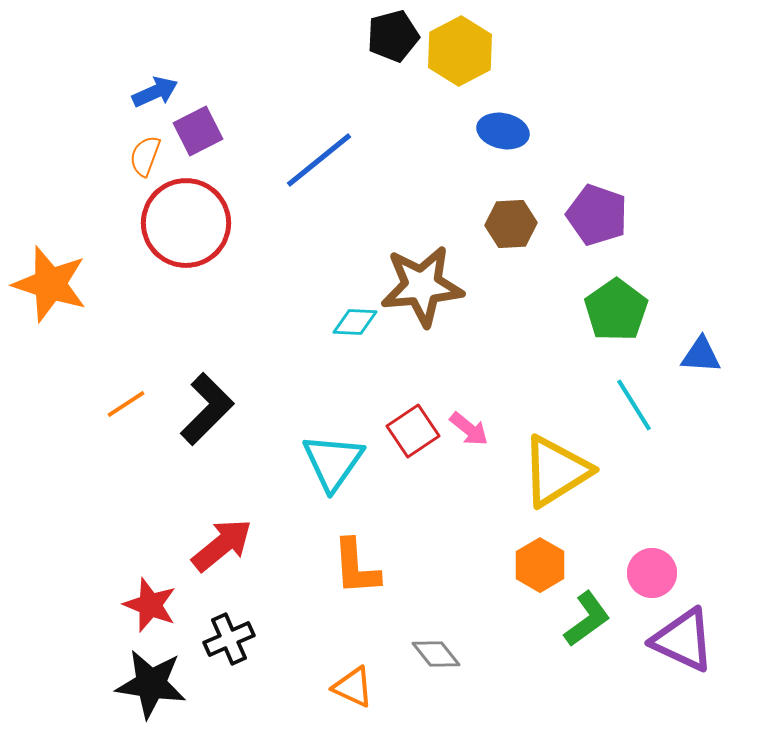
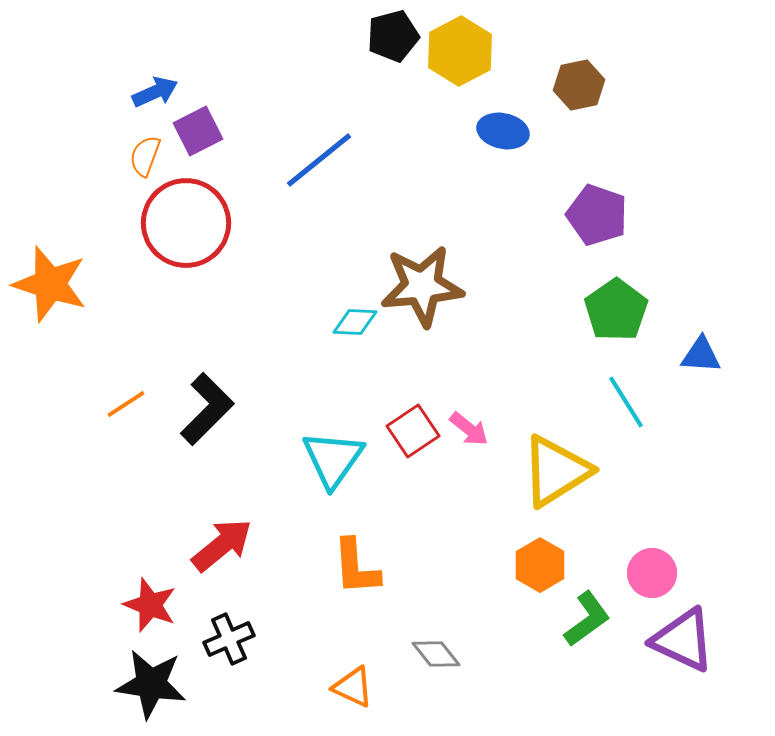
brown hexagon: moved 68 px right, 139 px up; rotated 9 degrees counterclockwise
cyan line: moved 8 px left, 3 px up
cyan triangle: moved 3 px up
